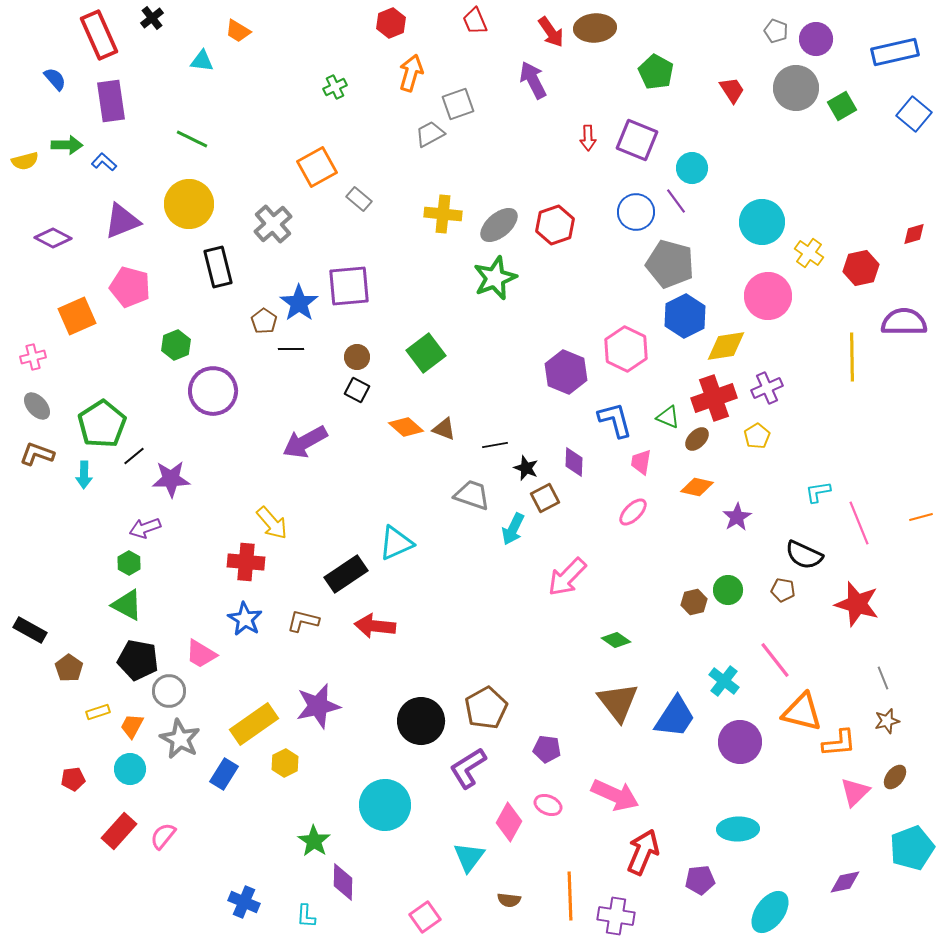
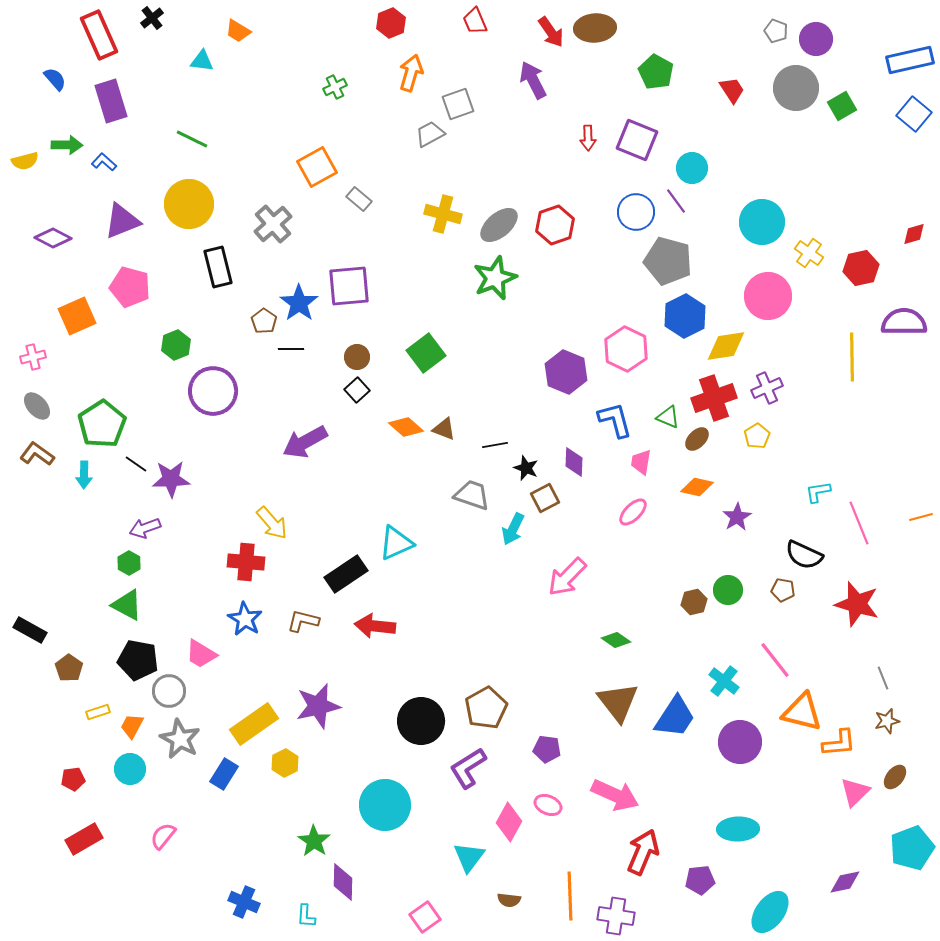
blue rectangle at (895, 52): moved 15 px right, 8 px down
purple rectangle at (111, 101): rotated 9 degrees counterclockwise
yellow cross at (443, 214): rotated 9 degrees clockwise
gray pentagon at (670, 264): moved 2 px left, 3 px up
black square at (357, 390): rotated 20 degrees clockwise
brown L-shape at (37, 454): rotated 16 degrees clockwise
black line at (134, 456): moved 2 px right, 8 px down; rotated 75 degrees clockwise
red rectangle at (119, 831): moved 35 px left, 8 px down; rotated 18 degrees clockwise
